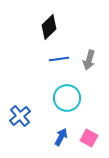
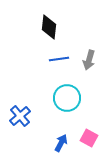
black diamond: rotated 40 degrees counterclockwise
blue arrow: moved 6 px down
